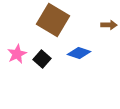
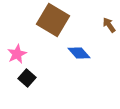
brown arrow: rotated 126 degrees counterclockwise
blue diamond: rotated 30 degrees clockwise
black square: moved 15 px left, 19 px down
